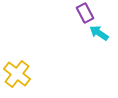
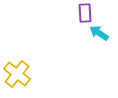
purple rectangle: rotated 24 degrees clockwise
